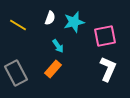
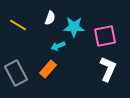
cyan star: moved 5 px down; rotated 15 degrees clockwise
cyan arrow: rotated 104 degrees clockwise
orange rectangle: moved 5 px left
